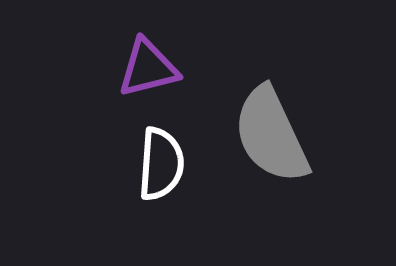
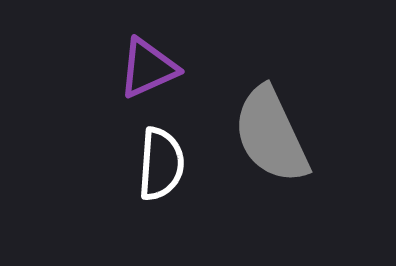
purple triangle: rotated 10 degrees counterclockwise
